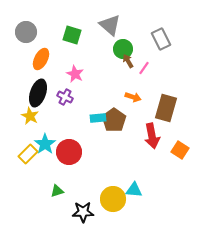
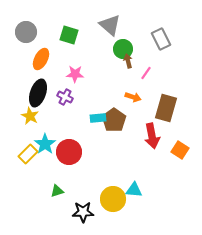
green square: moved 3 px left
brown arrow: rotated 16 degrees clockwise
pink line: moved 2 px right, 5 px down
pink star: rotated 24 degrees counterclockwise
